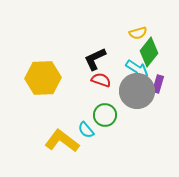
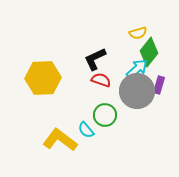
cyan arrow: rotated 75 degrees counterclockwise
purple rectangle: moved 1 px right, 1 px down
yellow L-shape: moved 2 px left, 1 px up
